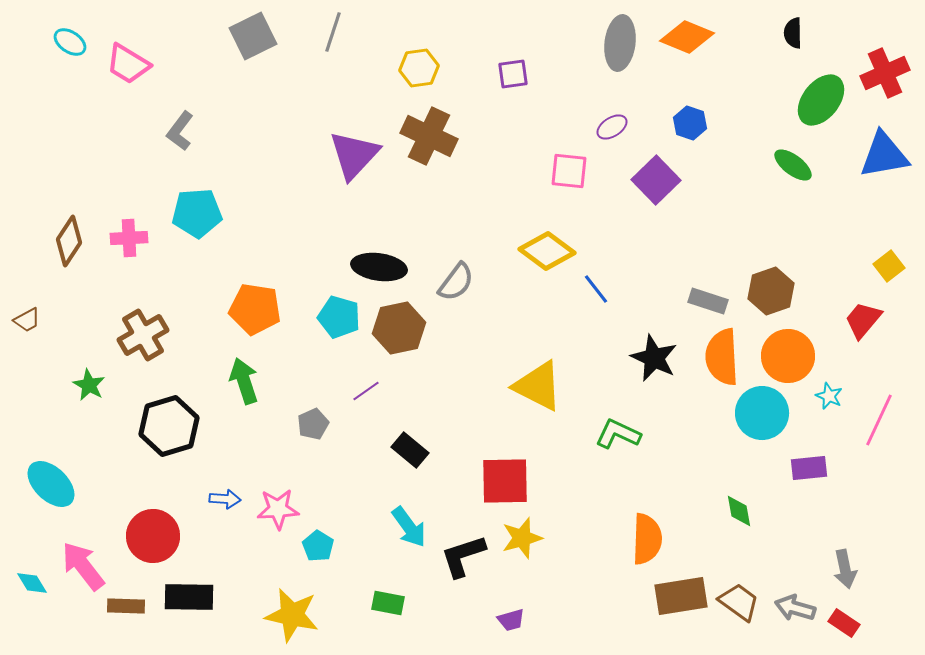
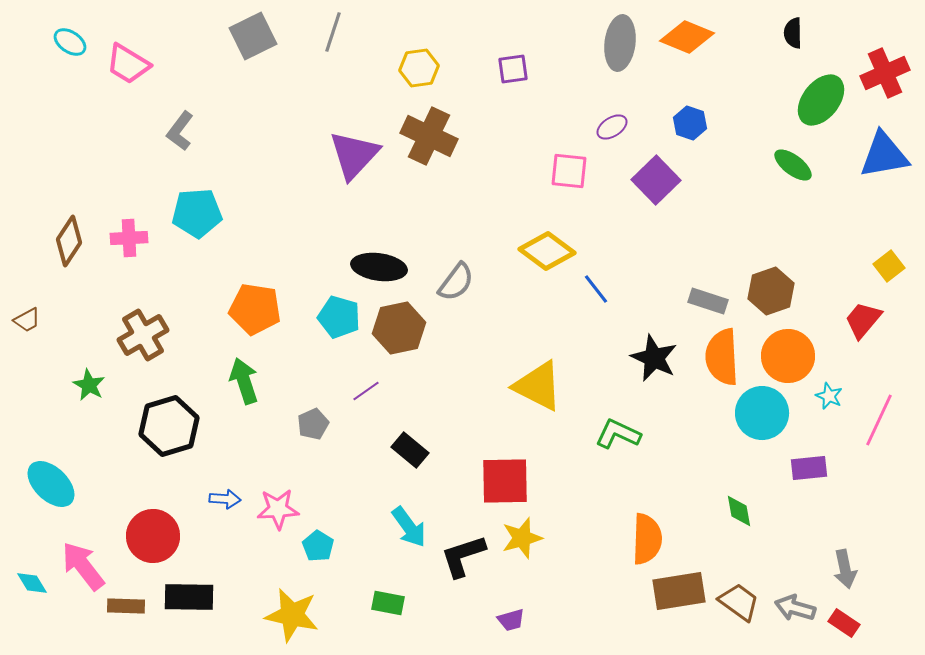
purple square at (513, 74): moved 5 px up
brown rectangle at (681, 596): moved 2 px left, 5 px up
